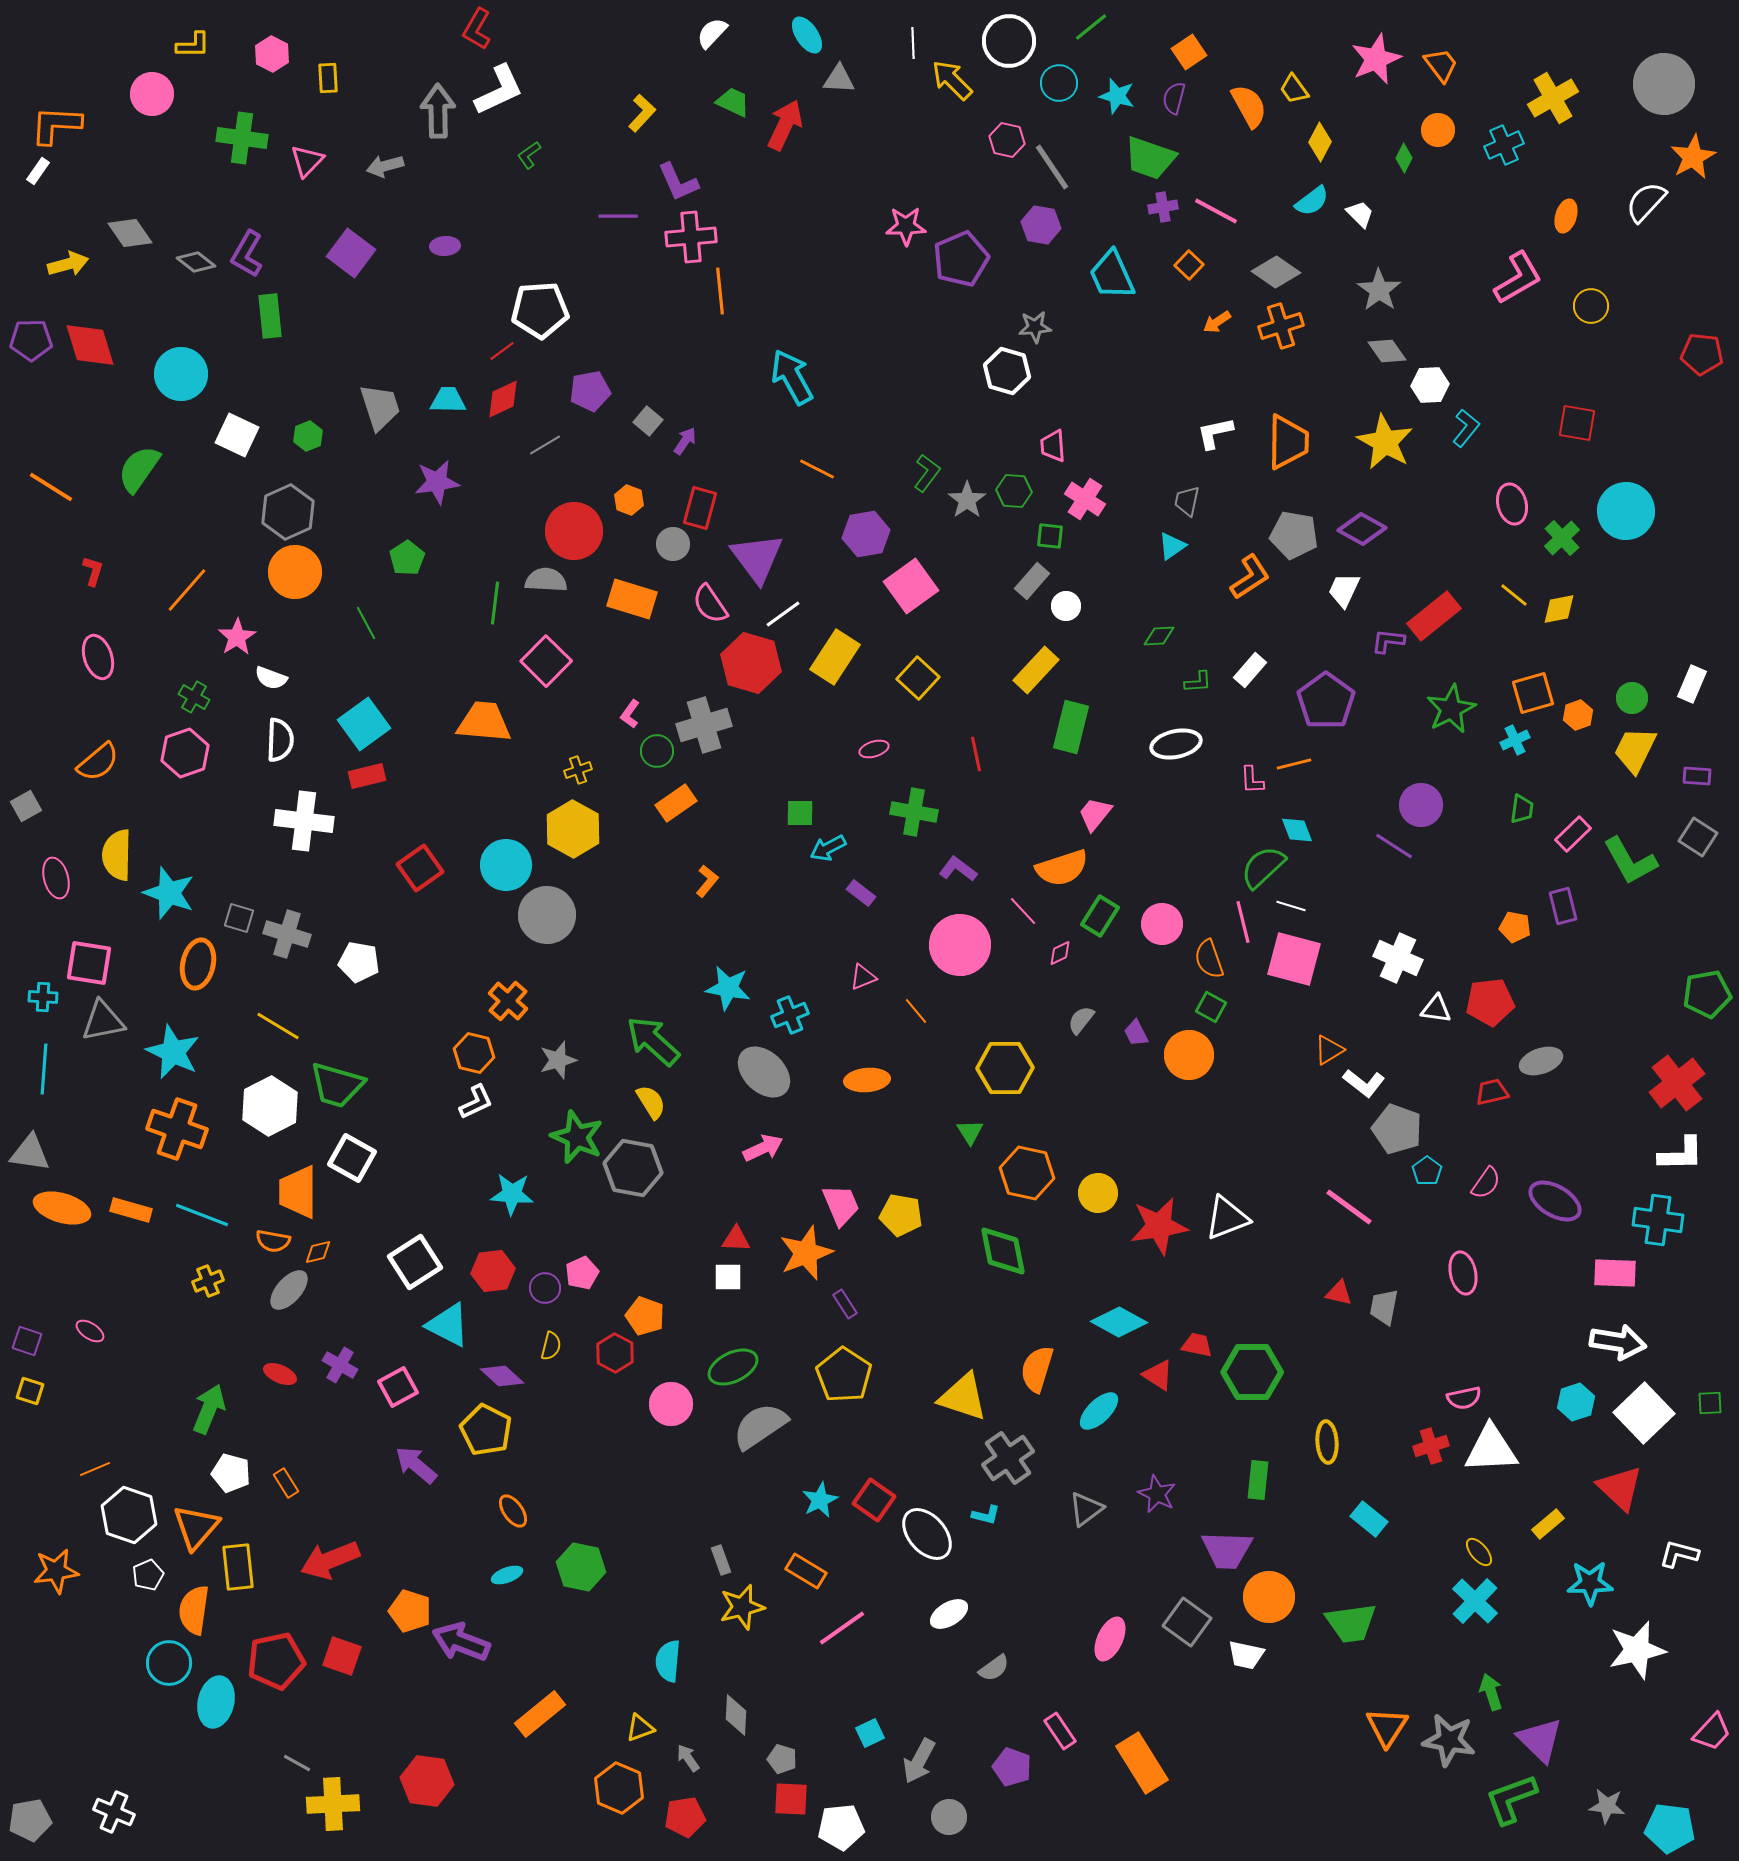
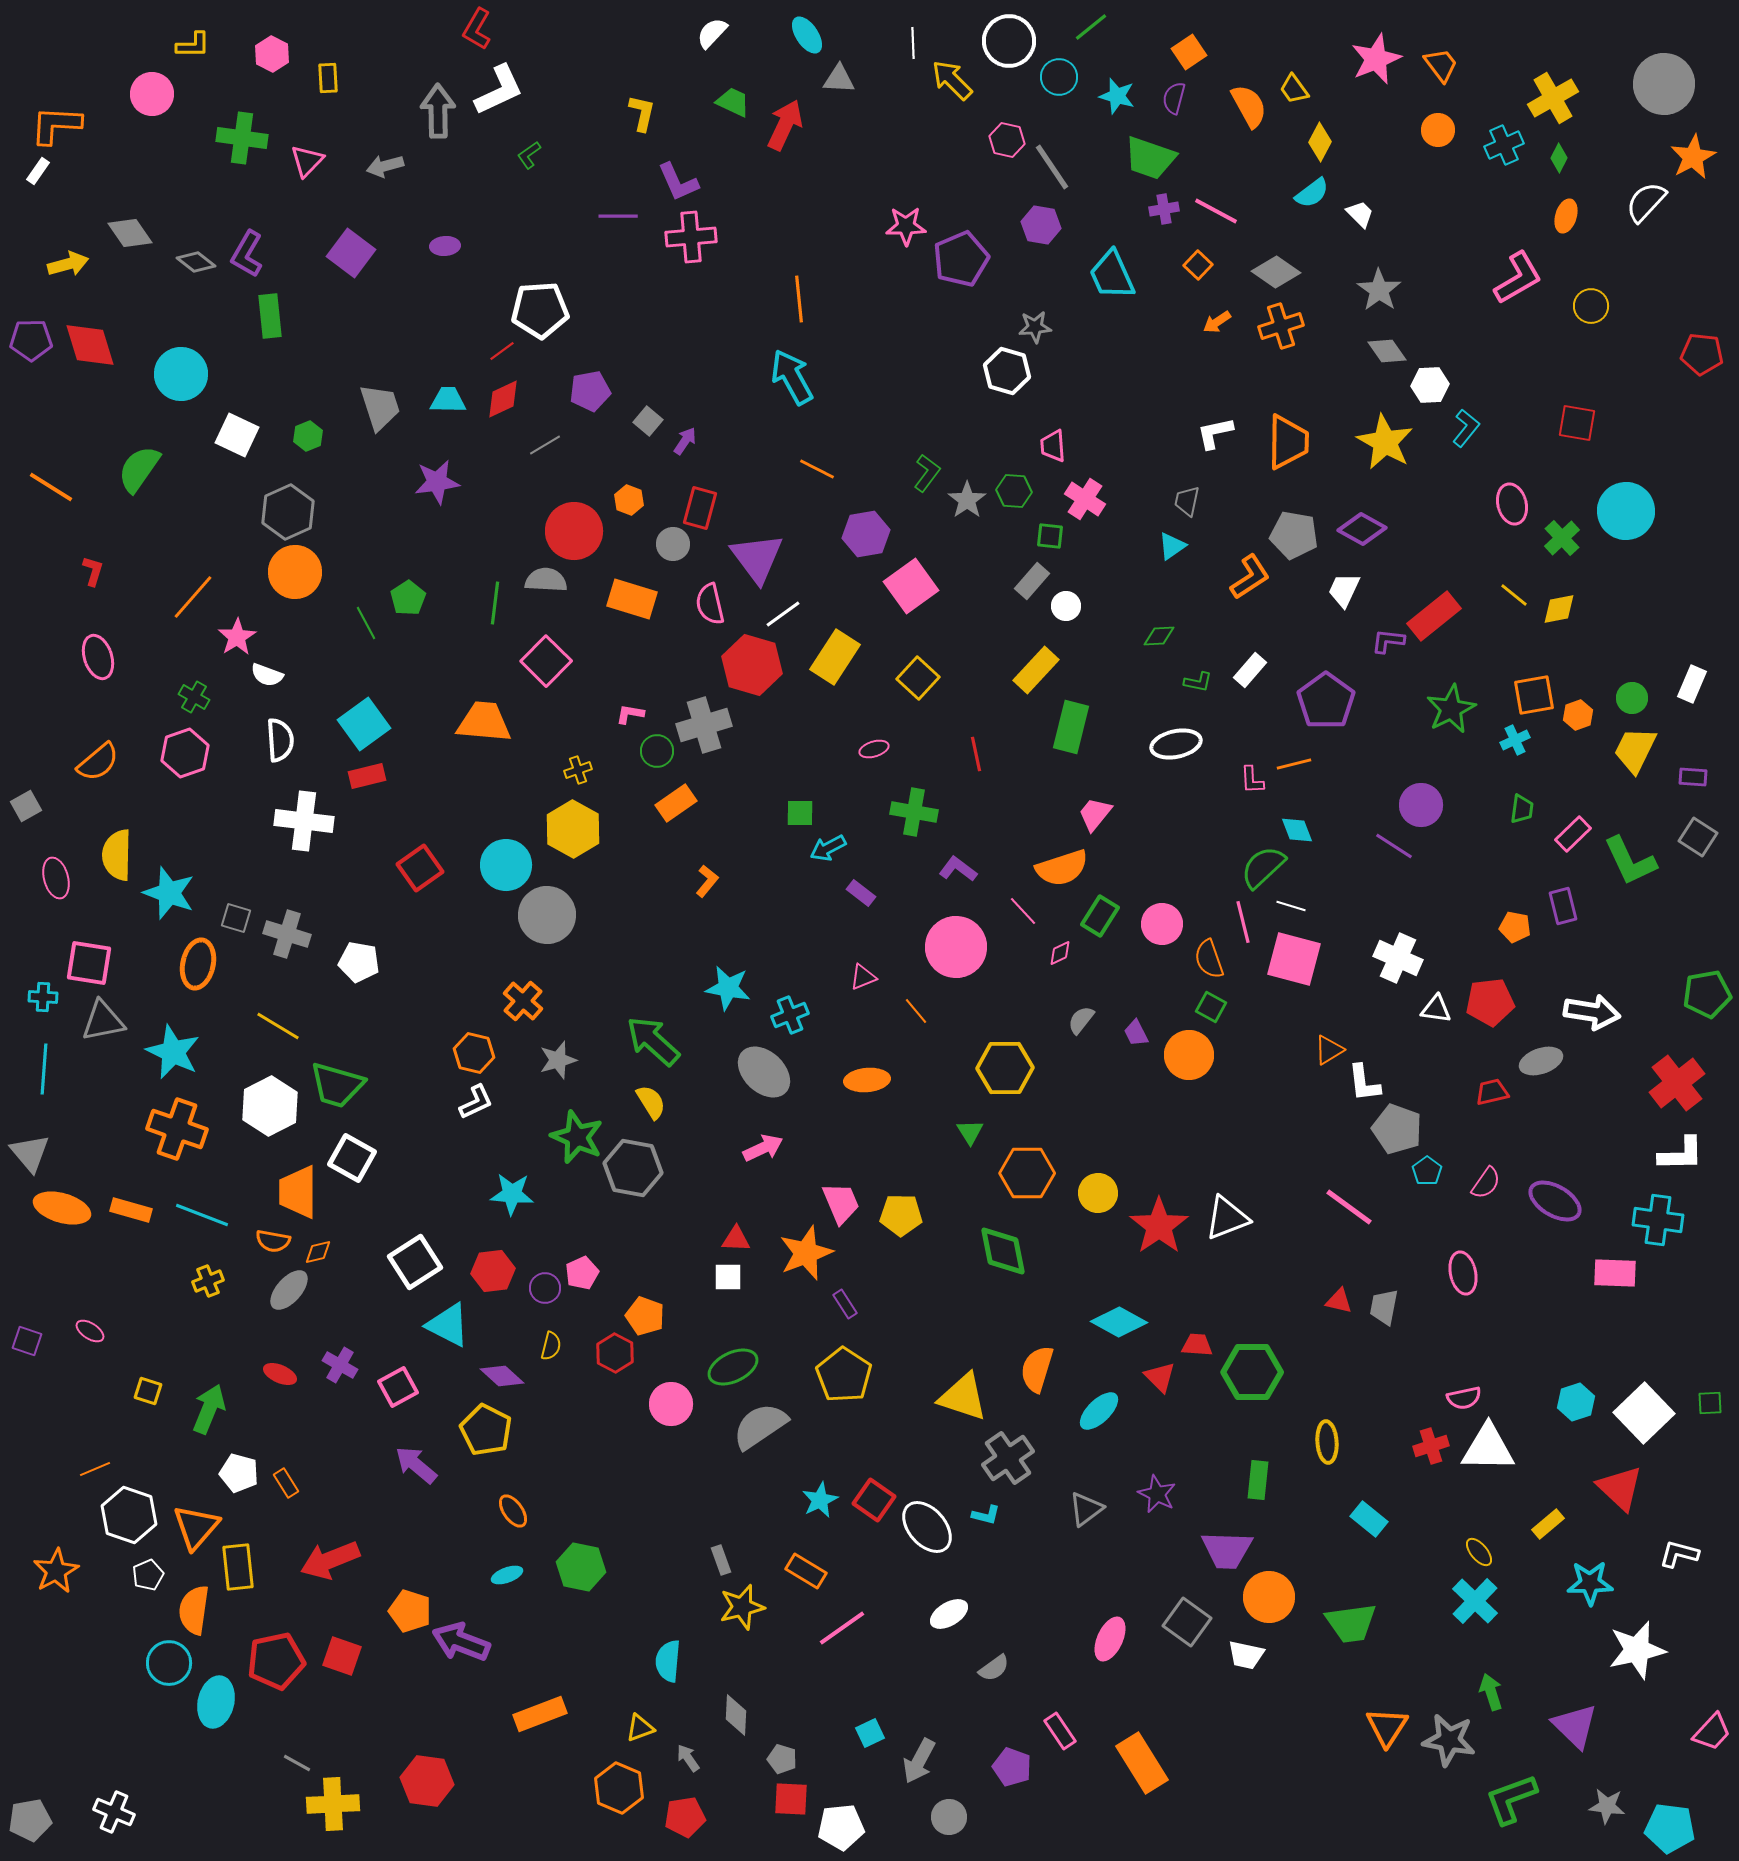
cyan circle at (1059, 83): moved 6 px up
yellow L-shape at (642, 113): rotated 30 degrees counterclockwise
green diamond at (1404, 158): moved 155 px right
cyan semicircle at (1312, 201): moved 8 px up
purple cross at (1163, 207): moved 1 px right, 2 px down
orange square at (1189, 265): moved 9 px right
orange line at (720, 291): moved 79 px right, 8 px down
green pentagon at (407, 558): moved 1 px right, 40 px down
orange line at (187, 590): moved 6 px right, 7 px down
pink semicircle at (710, 604): rotated 21 degrees clockwise
red hexagon at (751, 663): moved 1 px right, 2 px down
white semicircle at (271, 678): moved 4 px left, 3 px up
green L-shape at (1198, 682): rotated 16 degrees clockwise
orange square at (1533, 693): moved 1 px right, 2 px down; rotated 6 degrees clockwise
pink L-shape at (630, 714): rotated 64 degrees clockwise
white semicircle at (280, 740): rotated 6 degrees counterclockwise
purple rectangle at (1697, 776): moved 4 px left, 1 px down
green L-shape at (1630, 861): rotated 4 degrees clockwise
gray square at (239, 918): moved 3 px left
pink circle at (960, 945): moved 4 px left, 2 px down
orange cross at (508, 1001): moved 15 px right
white L-shape at (1364, 1083): rotated 45 degrees clockwise
gray triangle at (30, 1153): rotated 42 degrees clockwise
orange hexagon at (1027, 1173): rotated 12 degrees counterclockwise
pink trapezoid at (841, 1205): moved 2 px up
yellow pentagon at (901, 1215): rotated 9 degrees counterclockwise
red star at (1159, 1226): rotated 26 degrees counterclockwise
red triangle at (1339, 1293): moved 8 px down
white arrow at (1618, 1342): moved 26 px left, 330 px up
red trapezoid at (1197, 1345): rotated 8 degrees counterclockwise
red triangle at (1158, 1375): moved 2 px right, 2 px down; rotated 12 degrees clockwise
yellow square at (30, 1391): moved 118 px right
white triangle at (1491, 1449): moved 3 px left, 1 px up; rotated 4 degrees clockwise
white pentagon at (231, 1473): moved 8 px right
white ellipse at (927, 1534): moved 7 px up
orange star at (56, 1571): rotated 21 degrees counterclockwise
orange rectangle at (540, 1714): rotated 18 degrees clockwise
purple triangle at (1540, 1740): moved 35 px right, 14 px up
